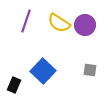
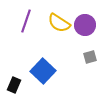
gray square: moved 13 px up; rotated 24 degrees counterclockwise
